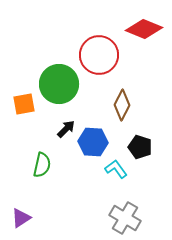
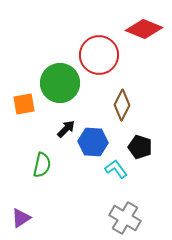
green circle: moved 1 px right, 1 px up
